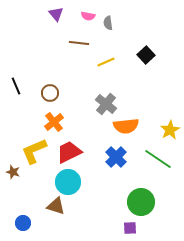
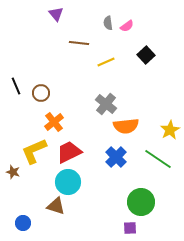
pink semicircle: moved 39 px right, 10 px down; rotated 48 degrees counterclockwise
brown circle: moved 9 px left
